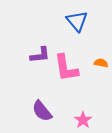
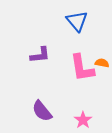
orange semicircle: moved 1 px right
pink L-shape: moved 16 px right
